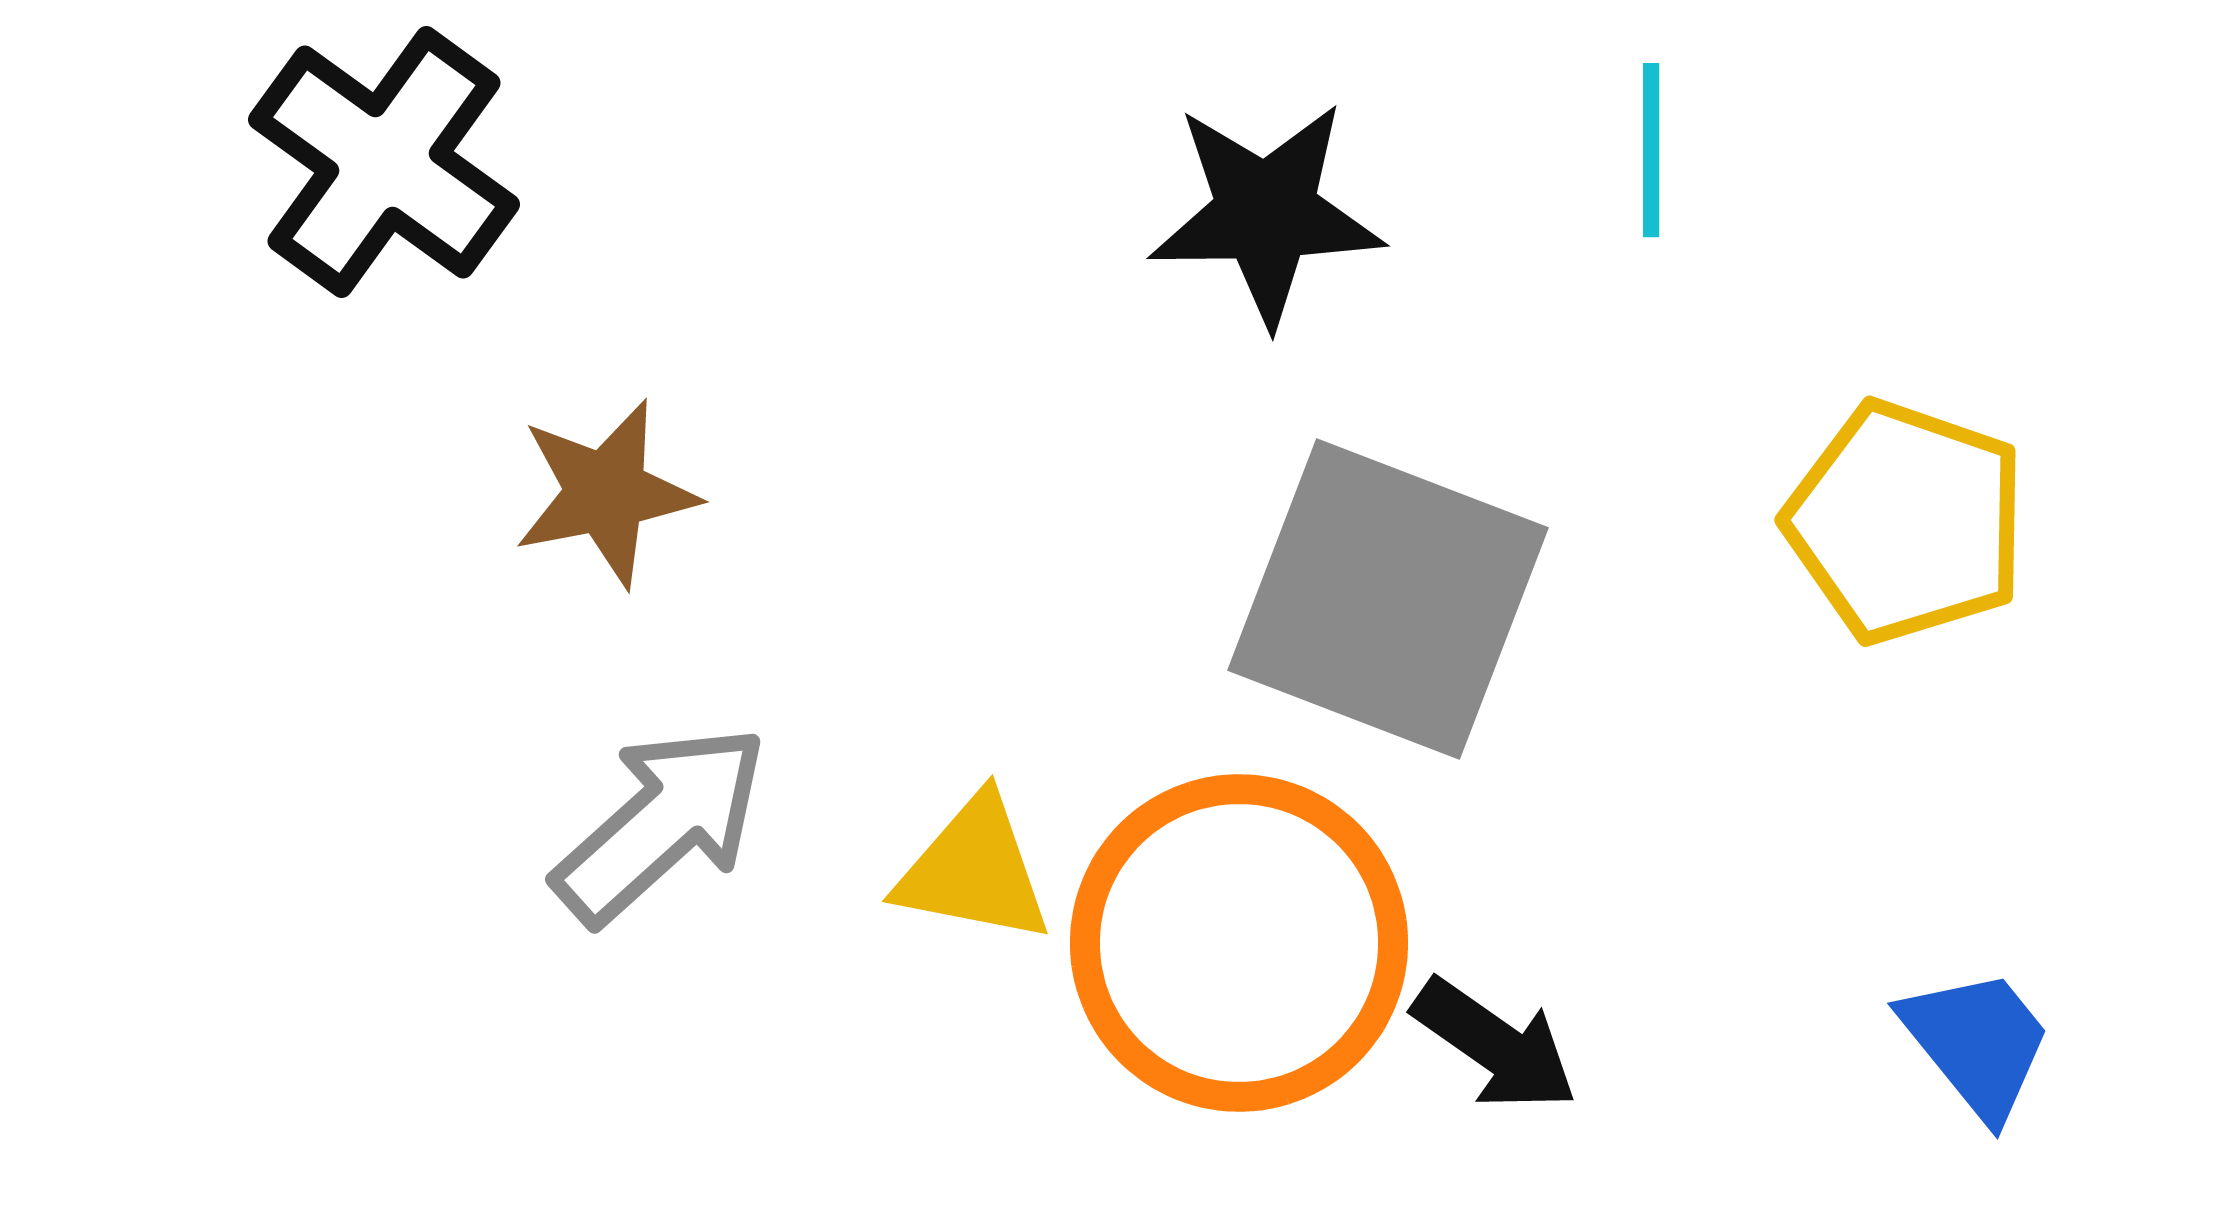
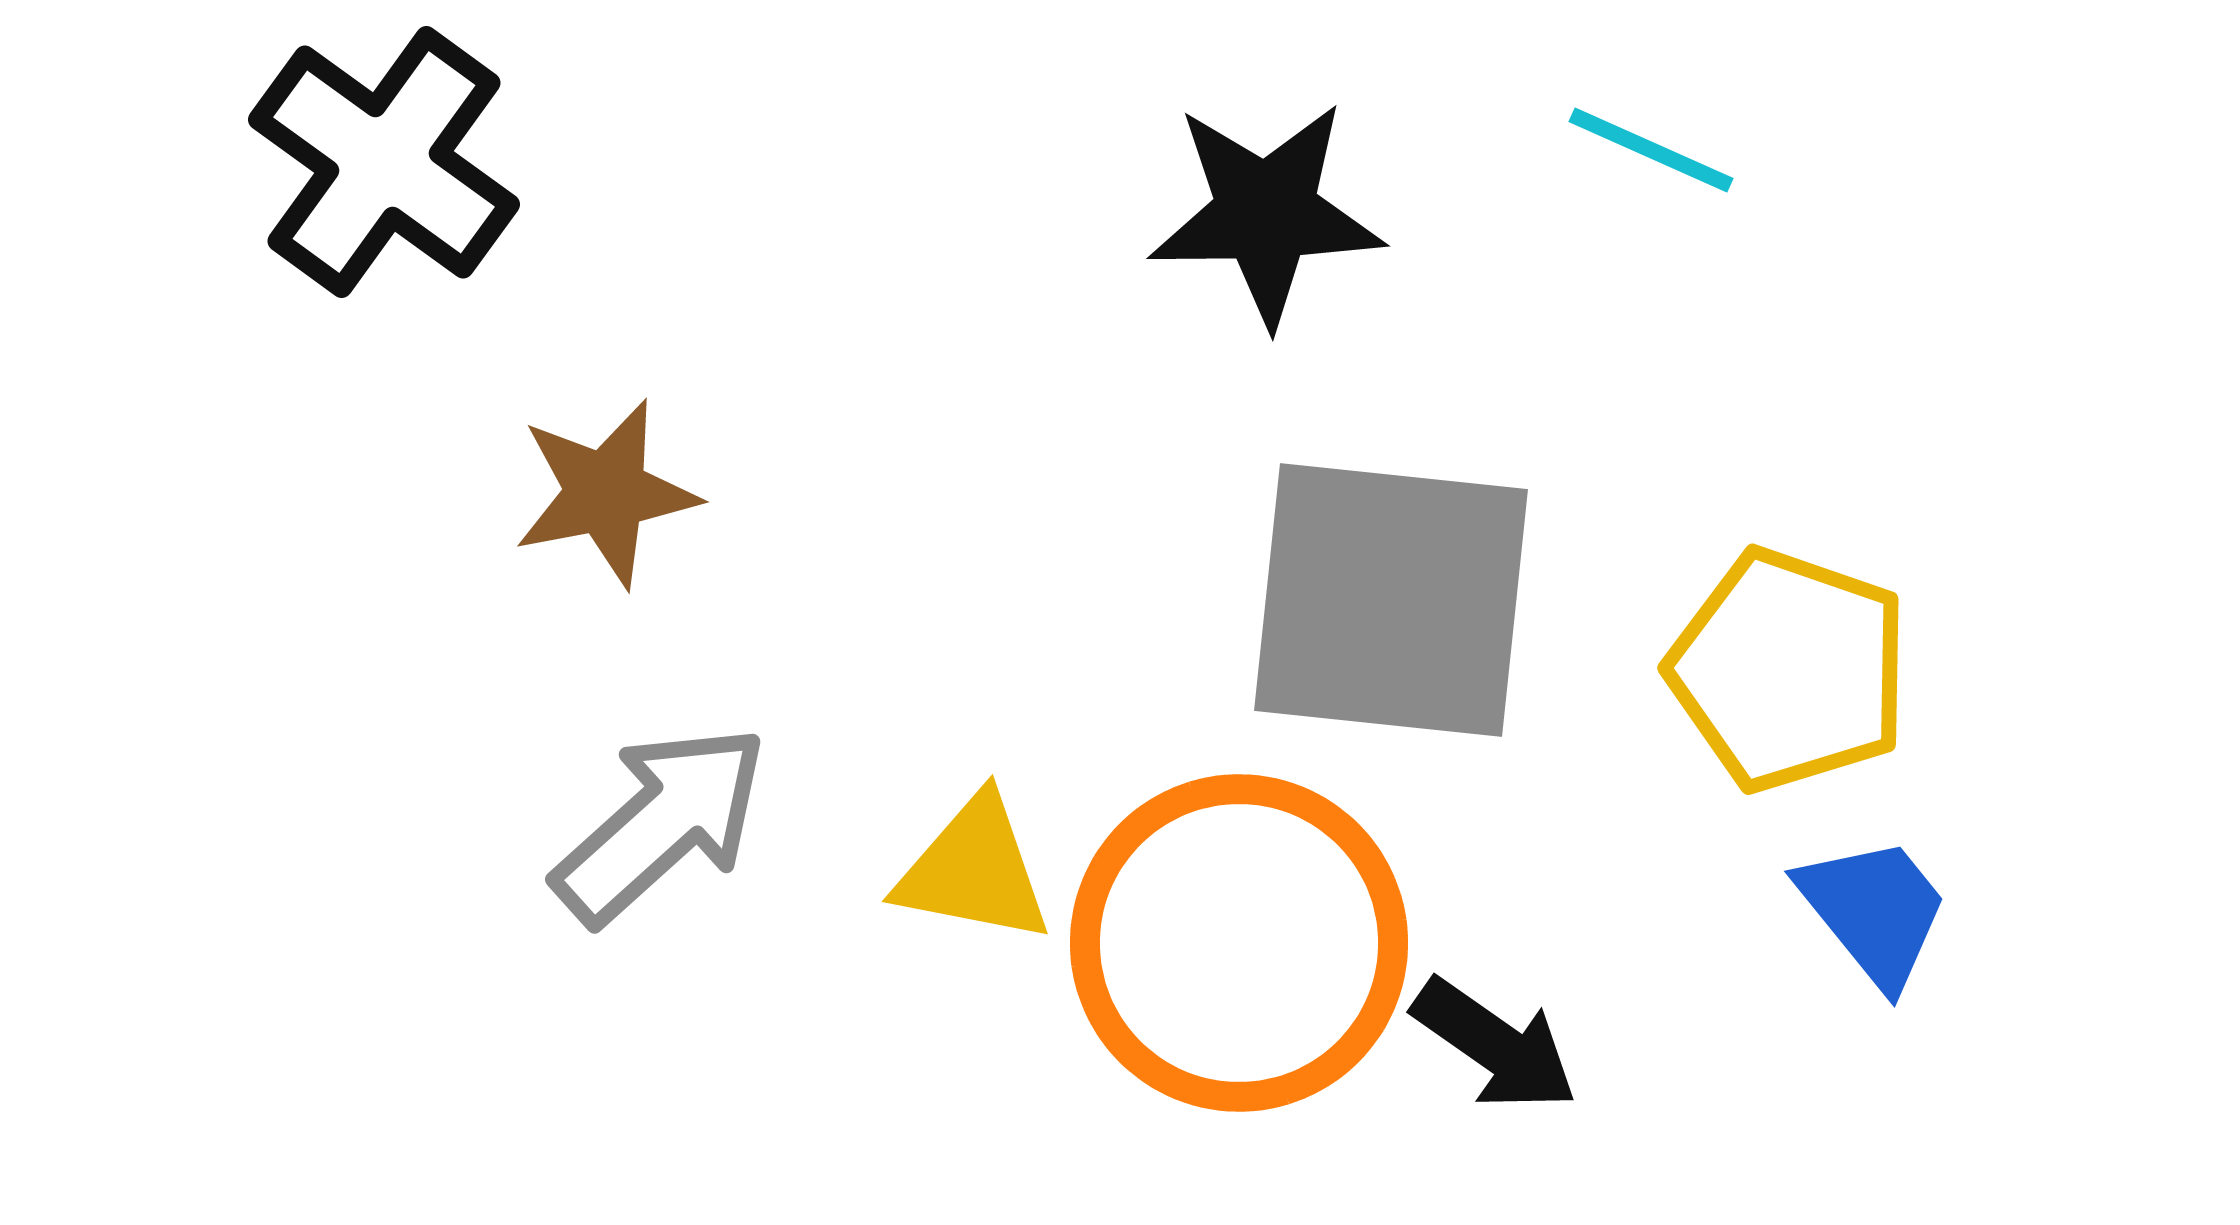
cyan line: rotated 66 degrees counterclockwise
yellow pentagon: moved 117 px left, 148 px down
gray square: moved 3 px right, 1 px down; rotated 15 degrees counterclockwise
blue trapezoid: moved 103 px left, 132 px up
